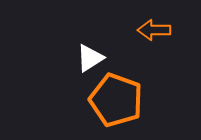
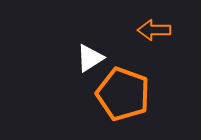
orange pentagon: moved 7 px right, 6 px up
